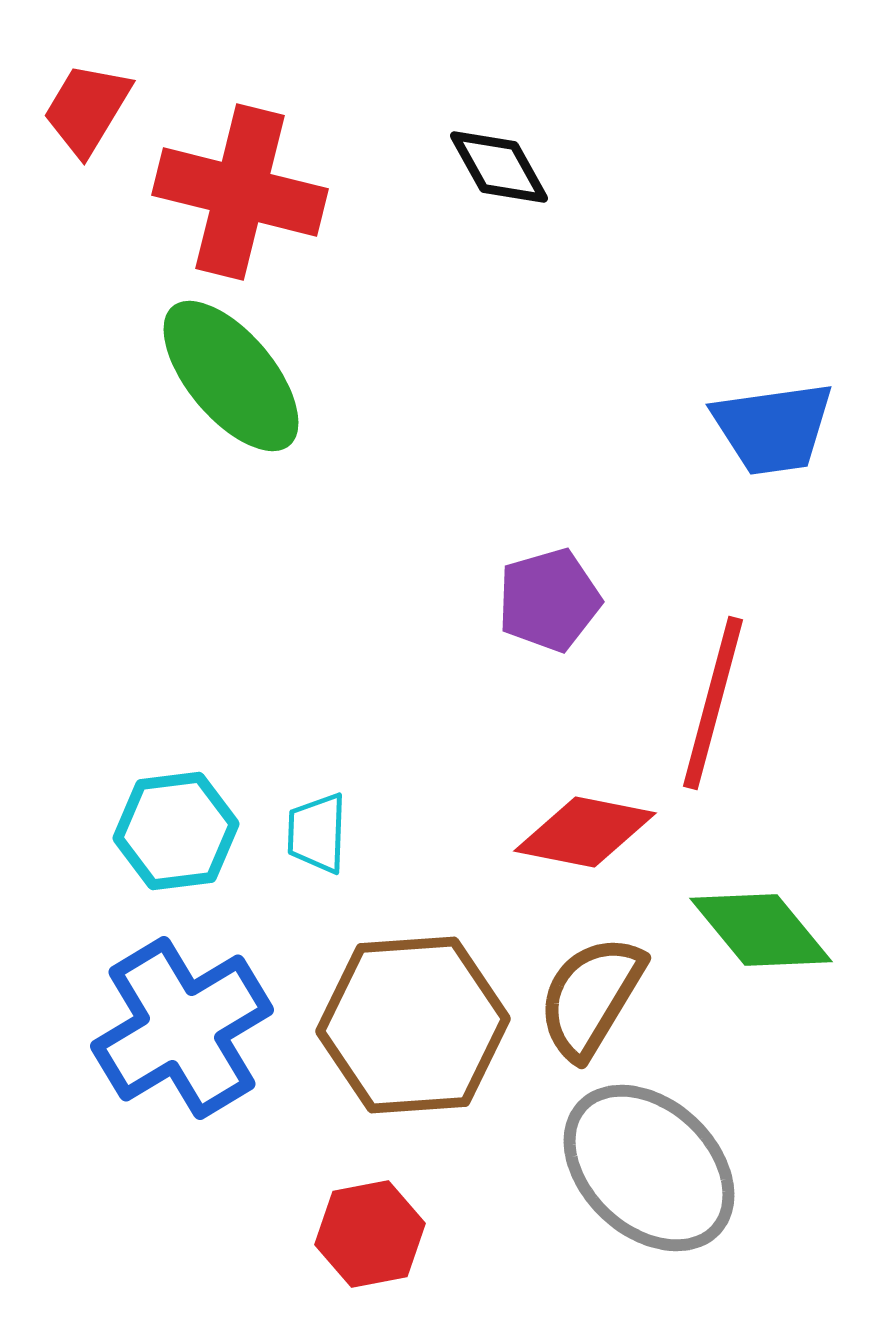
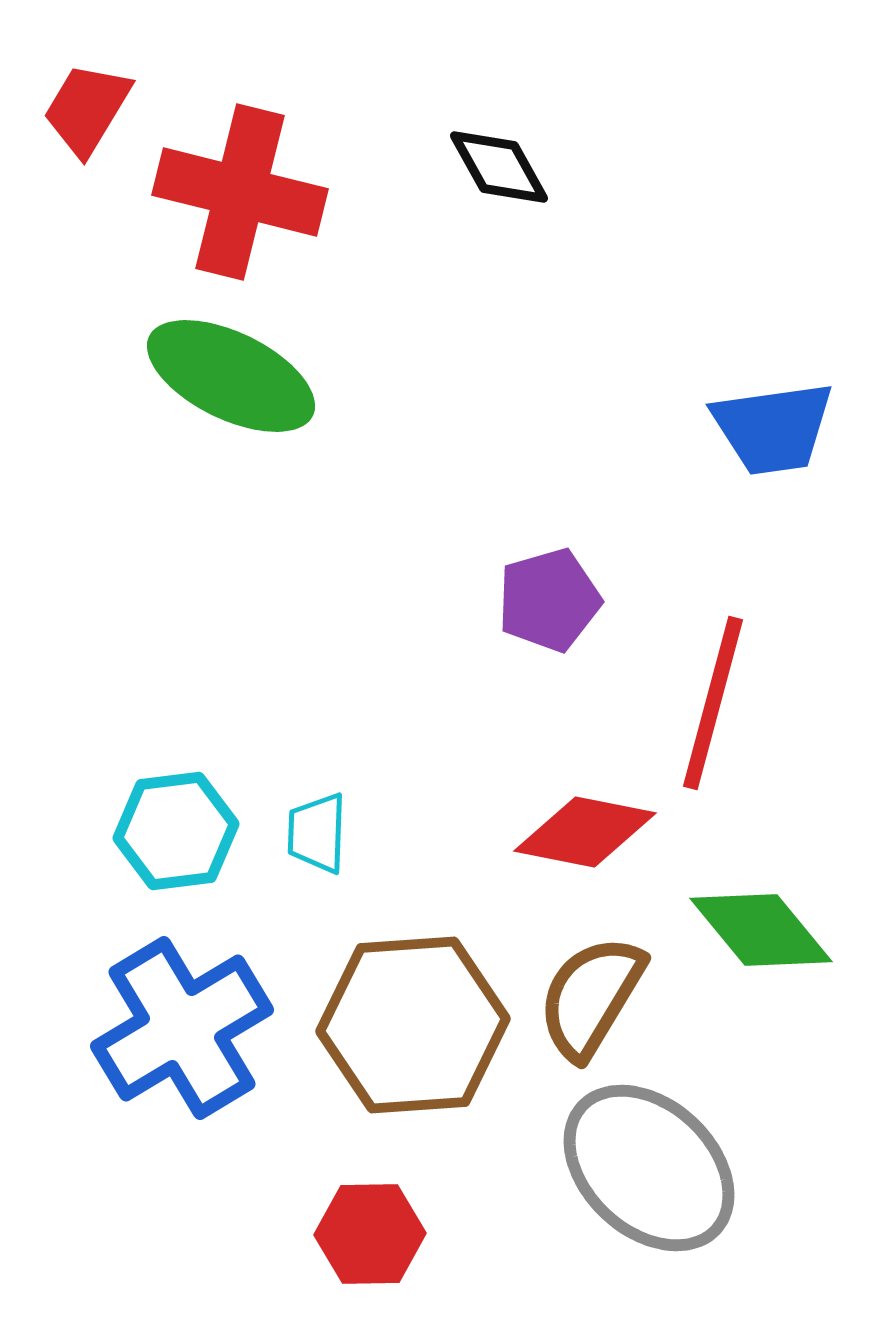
green ellipse: rotated 24 degrees counterclockwise
red hexagon: rotated 10 degrees clockwise
